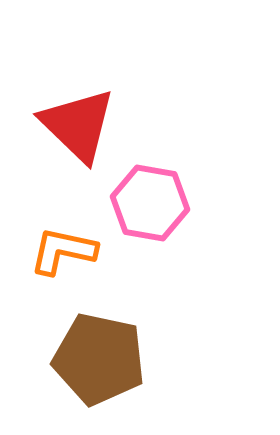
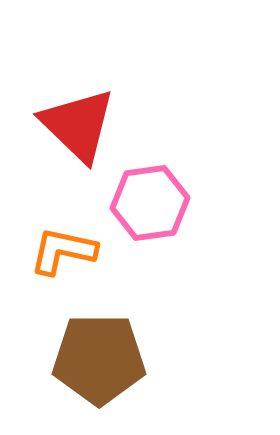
pink hexagon: rotated 18 degrees counterclockwise
brown pentagon: rotated 12 degrees counterclockwise
